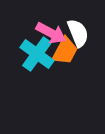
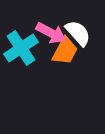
white semicircle: rotated 20 degrees counterclockwise
cyan cross: moved 16 px left, 6 px up; rotated 20 degrees clockwise
